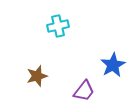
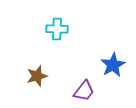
cyan cross: moved 1 px left, 3 px down; rotated 15 degrees clockwise
